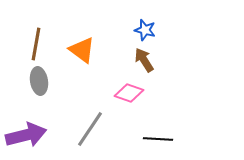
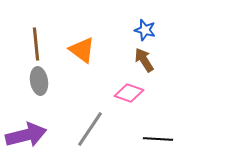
brown line: rotated 16 degrees counterclockwise
